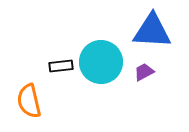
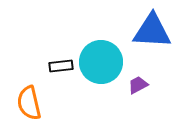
purple trapezoid: moved 6 px left, 13 px down
orange semicircle: moved 2 px down
